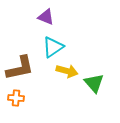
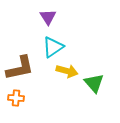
purple triangle: moved 2 px right; rotated 36 degrees clockwise
